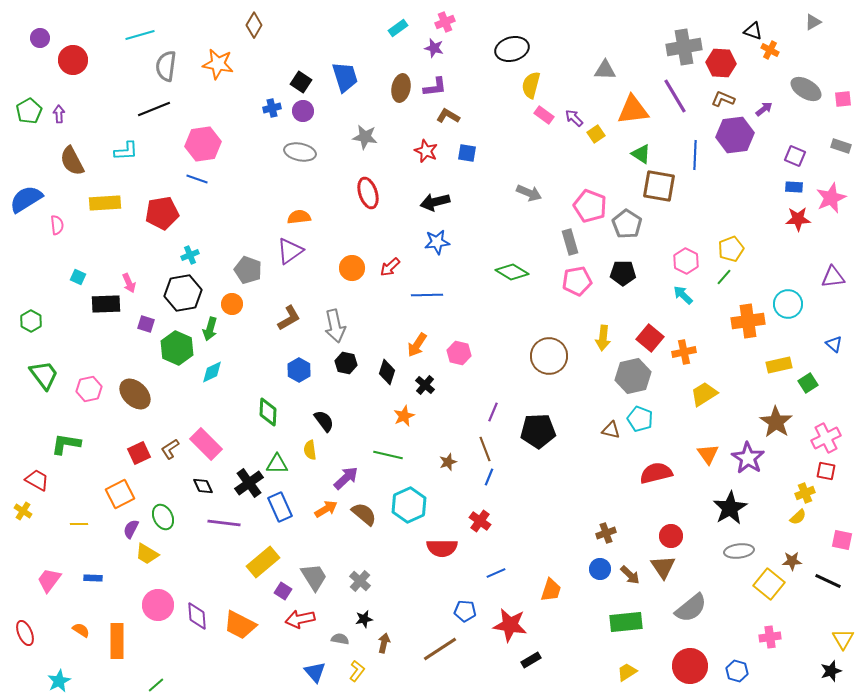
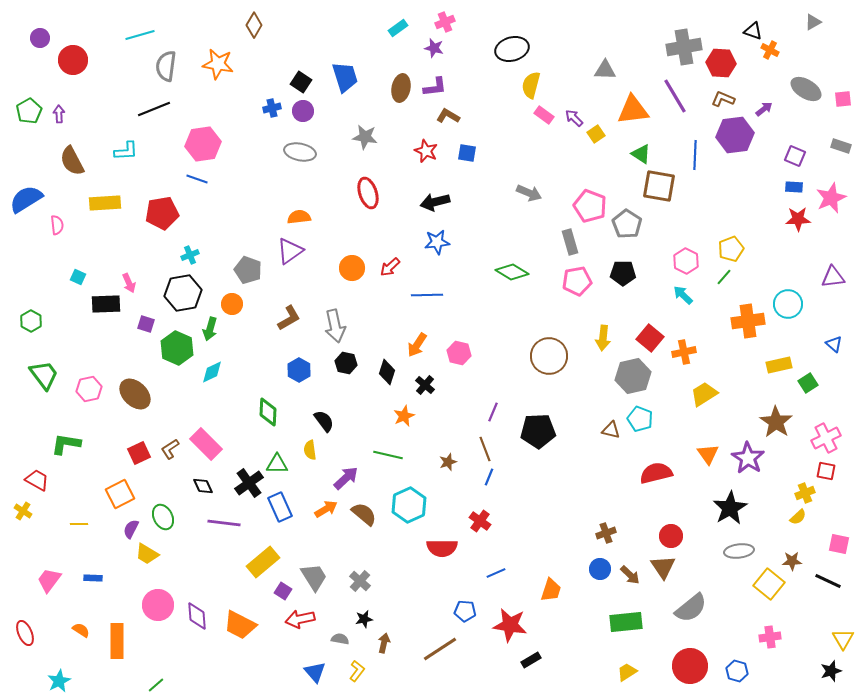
pink square at (842, 540): moved 3 px left, 4 px down
